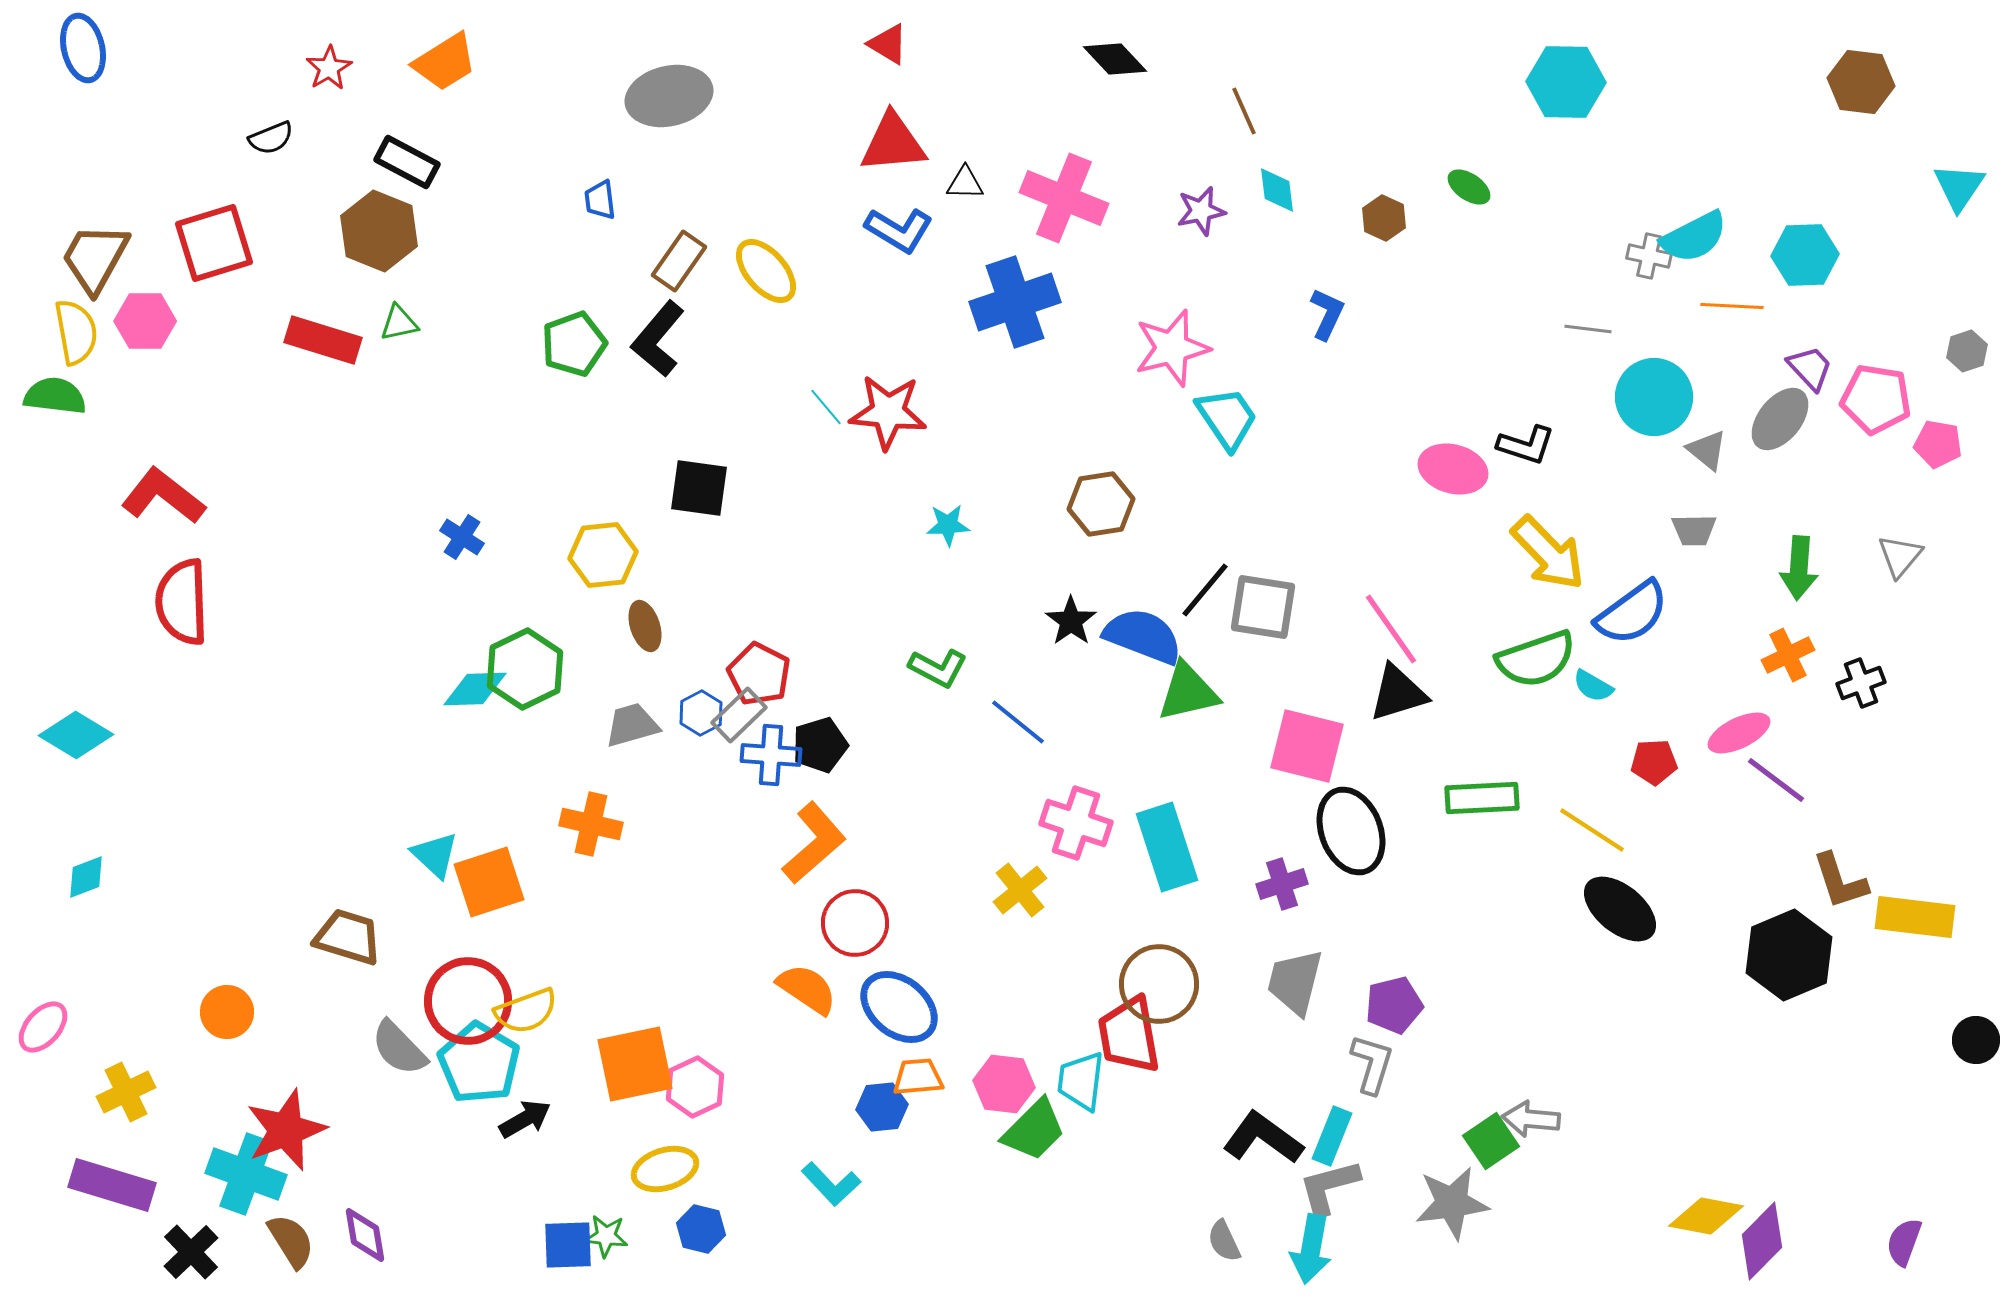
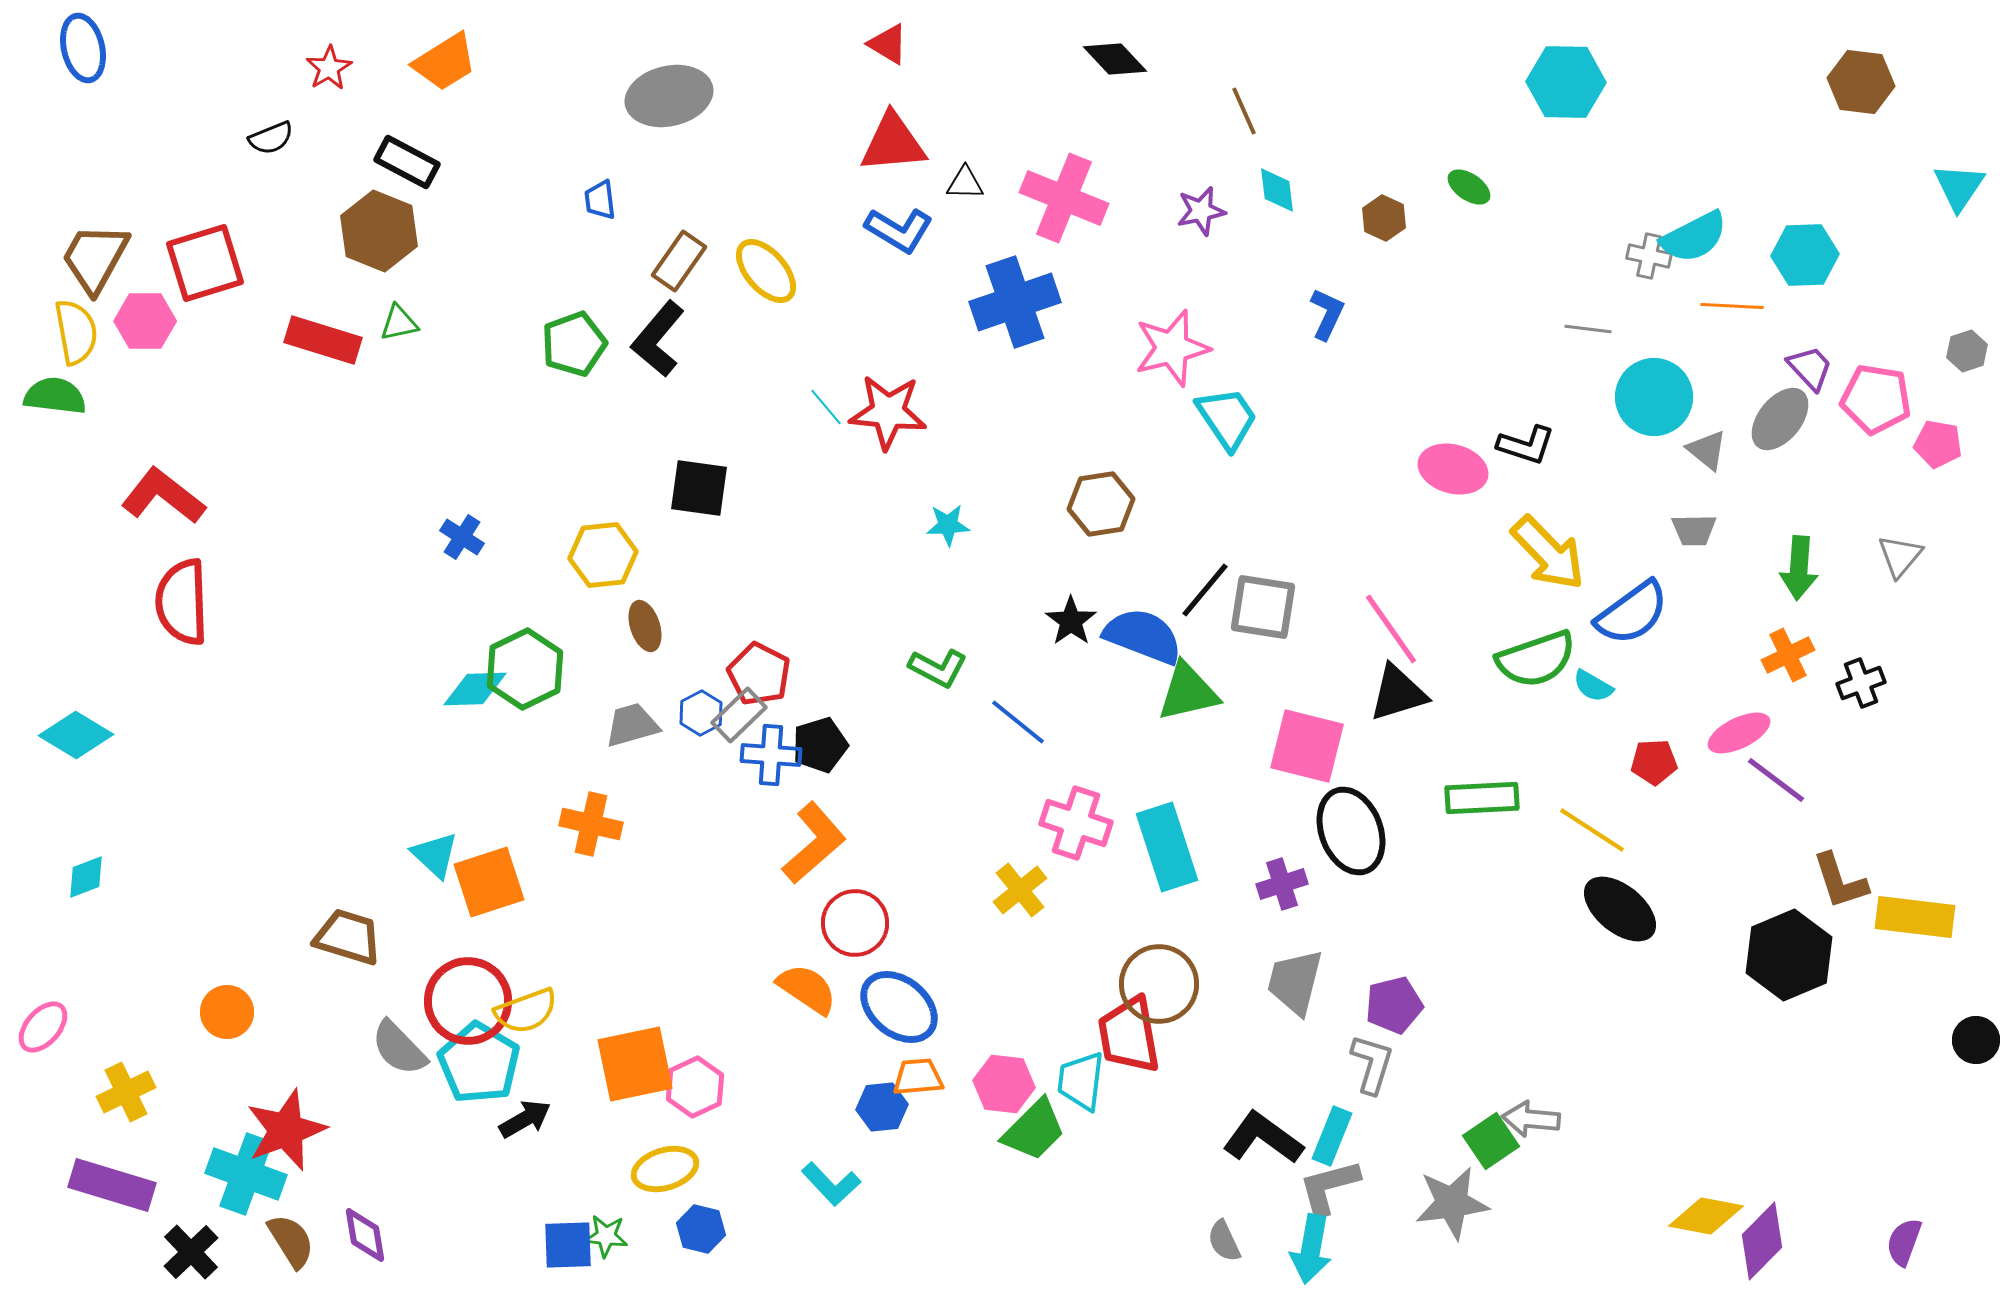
red square at (214, 243): moved 9 px left, 20 px down
